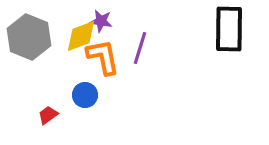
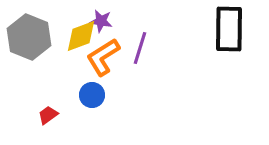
orange L-shape: rotated 111 degrees counterclockwise
blue circle: moved 7 px right
